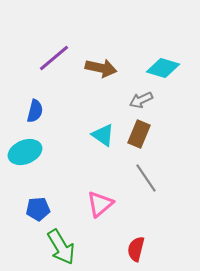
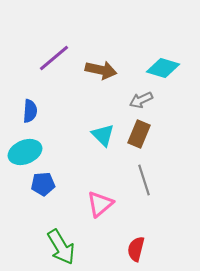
brown arrow: moved 2 px down
blue semicircle: moved 5 px left; rotated 10 degrees counterclockwise
cyan triangle: rotated 10 degrees clockwise
gray line: moved 2 px left, 2 px down; rotated 16 degrees clockwise
blue pentagon: moved 5 px right, 25 px up
